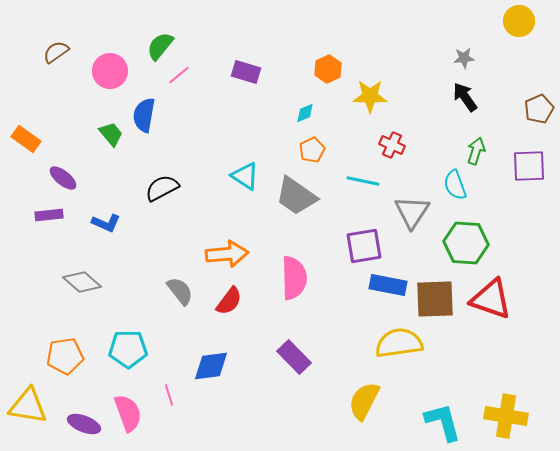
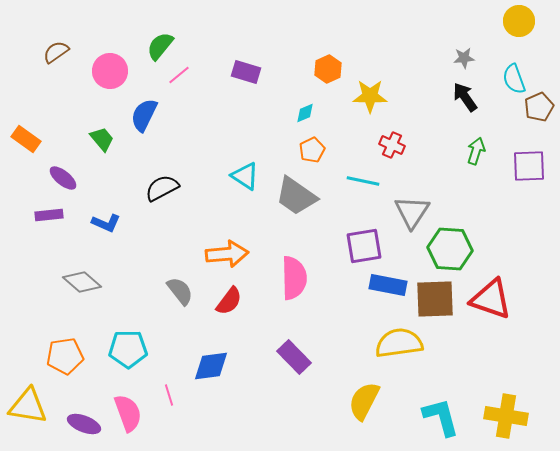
brown pentagon at (539, 109): moved 2 px up
blue semicircle at (144, 115): rotated 16 degrees clockwise
green trapezoid at (111, 134): moved 9 px left, 5 px down
cyan semicircle at (455, 185): moved 59 px right, 106 px up
green hexagon at (466, 243): moved 16 px left, 6 px down
cyan L-shape at (443, 422): moved 2 px left, 5 px up
